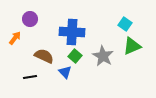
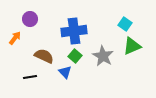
blue cross: moved 2 px right, 1 px up; rotated 10 degrees counterclockwise
